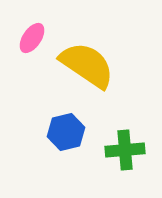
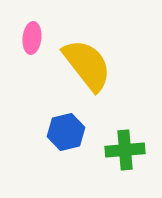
pink ellipse: rotated 28 degrees counterclockwise
yellow semicircle: rotated 18 degrees clockwise
